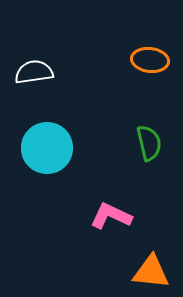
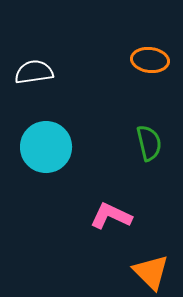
cyan circle: moved 1 px left, 1 px up
orange triangle: rotated 39 degrees clockwise
